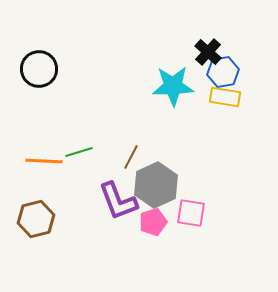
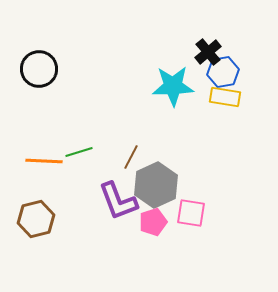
black cross: rotated 8 degrees clockwise
